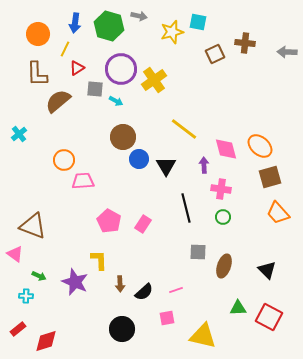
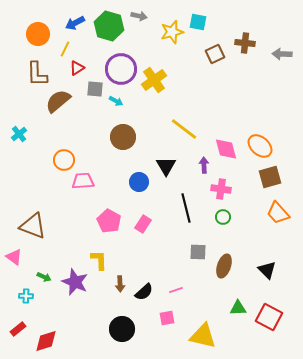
blue arrow at (75, 23): rotated 54 degrees clockwise
gray arrow at (287, 52): moved 5 px left, 2 px down
blue circle at (139, 159): moved 23 px down
pink triangle at (15, 254): moved 1 px left, 3 px down
green arrow at (39, 276): moved 5 px right, 1 px down
